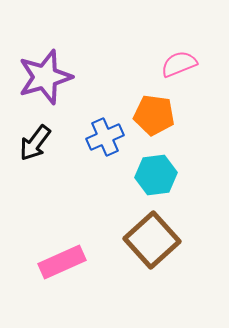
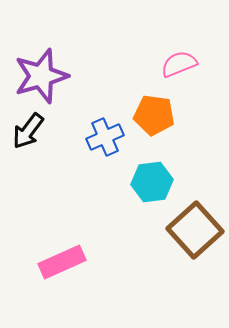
purple star: moved 4 px left, 1 px up
black arrow: moved 7 px left, 12 px up
cyan hexagon: moved 4 px left, 7 px down
brown square: moved 43 px right, 10 px up
